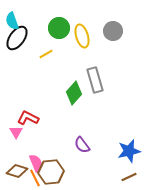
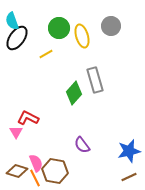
gray circle: moved 2 px left, 5 px up
brown hexagon: moved 4 px right, 1 px up; rotated 15 degrees clockwise
